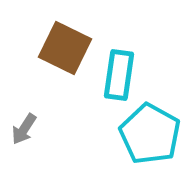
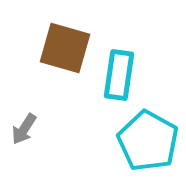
brown square: rotated 10 degrees counterclockwise
cyan pentagon: moved 2 px left, 7 px down
